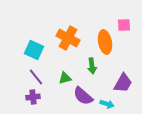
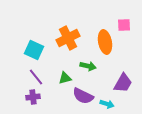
orange cross: rotated 35 degrees clockwise
green arrow: moved 4 px left; rotated 70 degrees counterclockwise
purple semicircle: rotated 15 degrees counterclockwise
